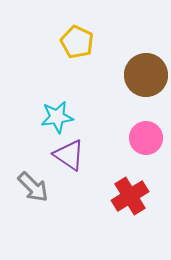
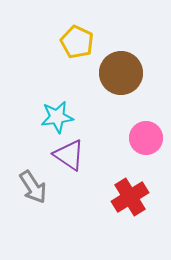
brown circle: moved 25 px left, 2 px up
gray arrow: rotated 12 degrees clockwise
red cross: moved 1 px down
